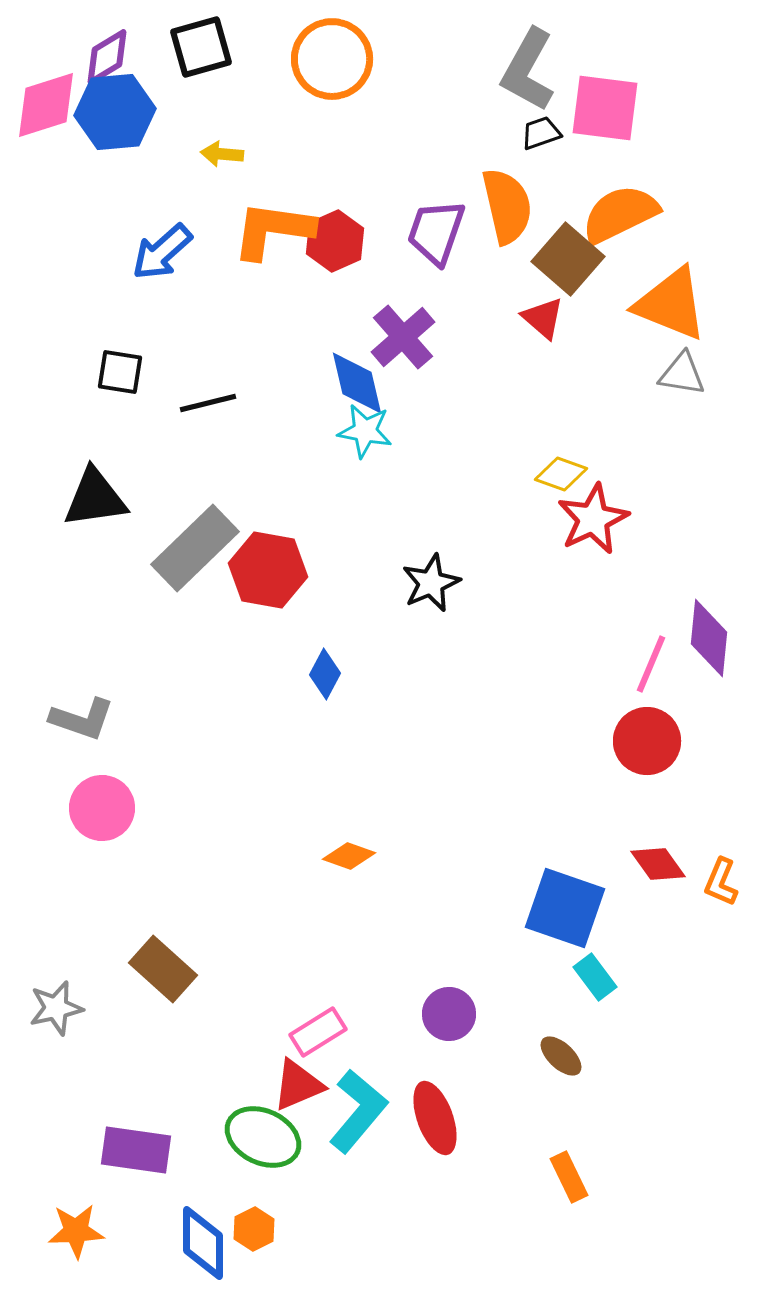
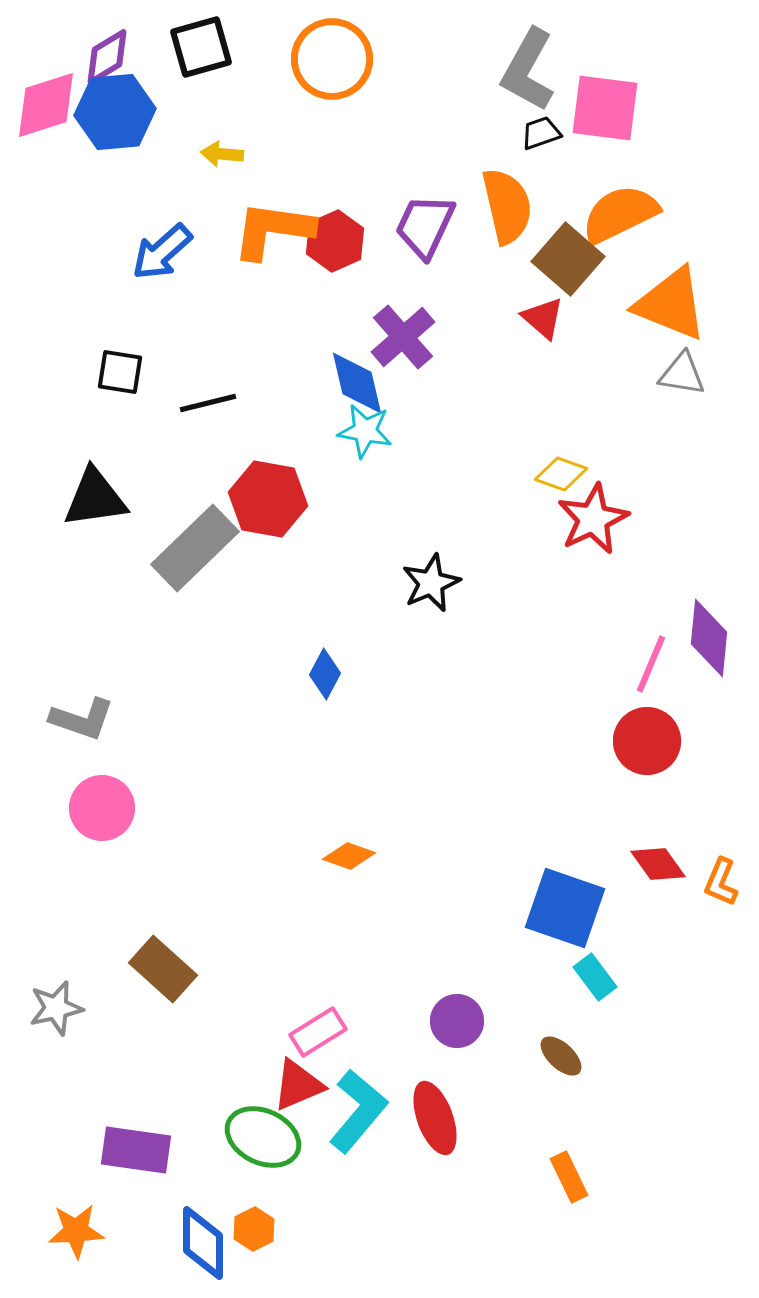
purple trapezoid at (436, 232): moved 11 px left, 6 px up; rotated 6 degrees clockwise
red hexagon at (268, 570): moved 71 px up
purple circle at (449, 1014): moved 8 px right, 7 px down
